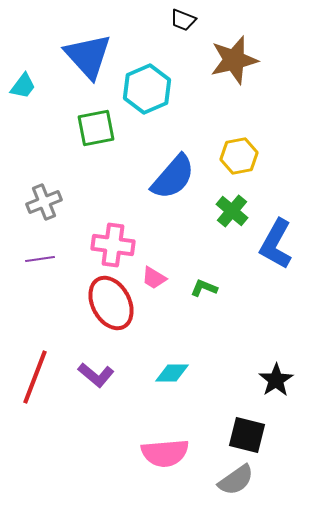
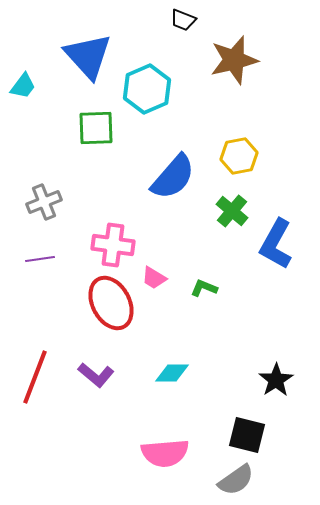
green square: rotated 9 degrees clockwise
